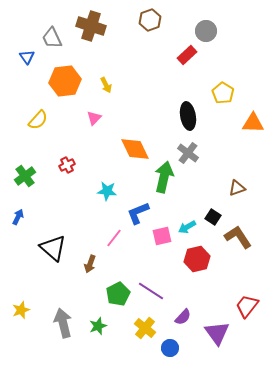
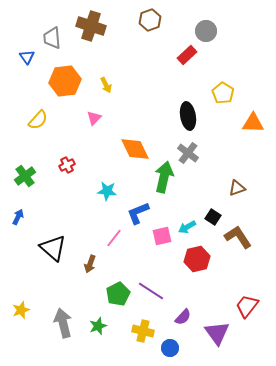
gray trapezoid: rotated 20 degrees clockwise
yellow cross: moved 2 px left, 3 px down; rotated 25 degrees counterclockwise
